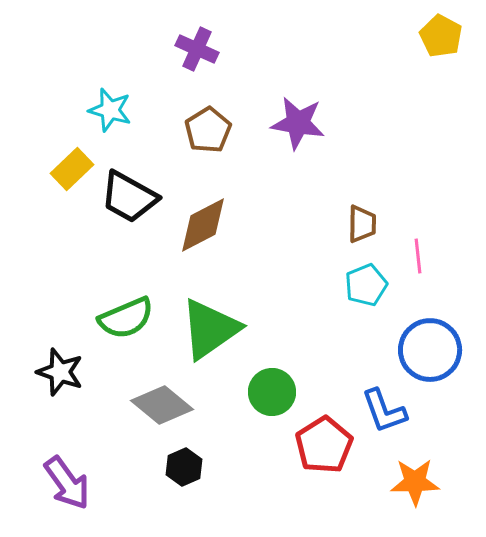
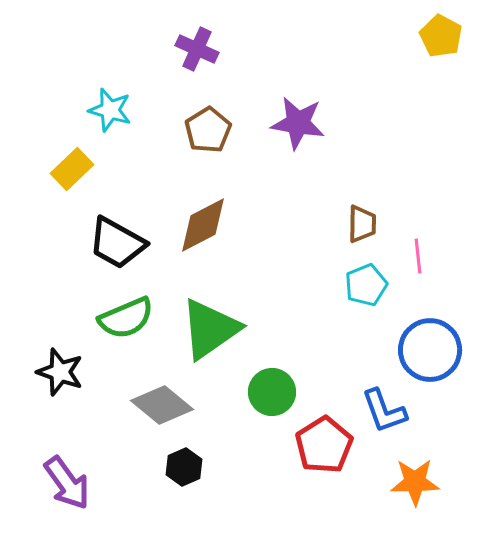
black trapezoid: moved 12 px left, 46 px down
